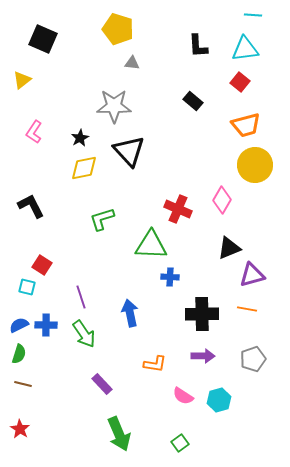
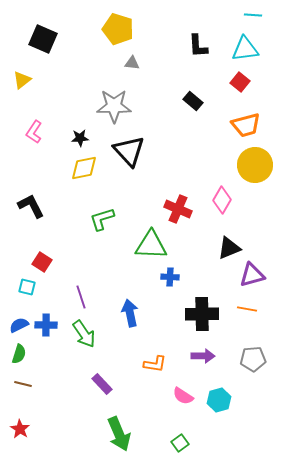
black star at (80, 138): rotated 24 degrees clockwise
red square at (42, 265): moved 3 px up
gray pentagon at (253, 359): rotated 15 degrees clockwise
